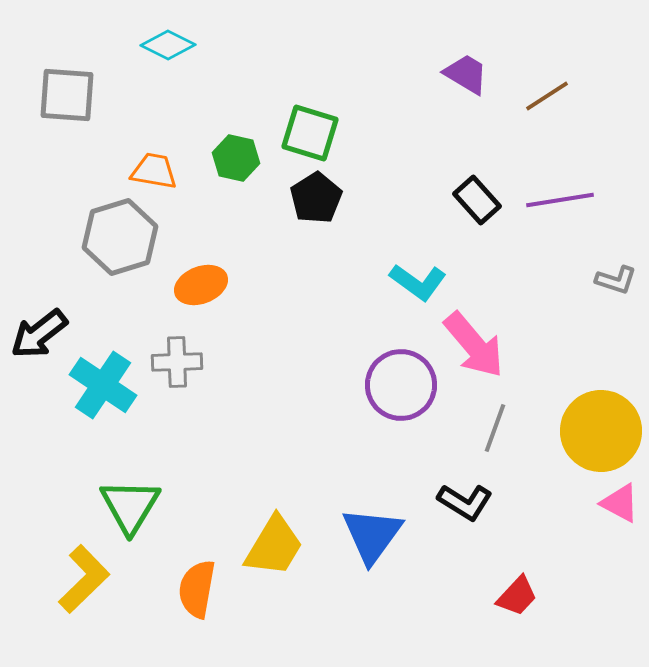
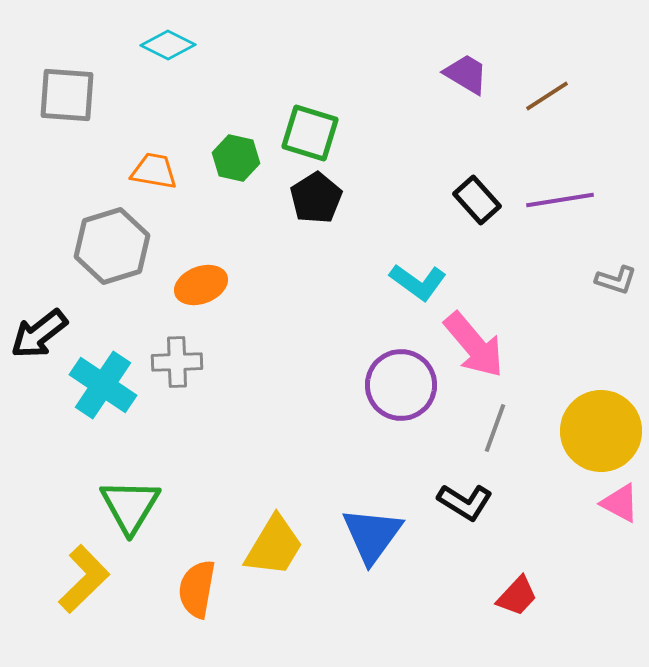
gray hexagon: moved 8 px left, 9 px down
